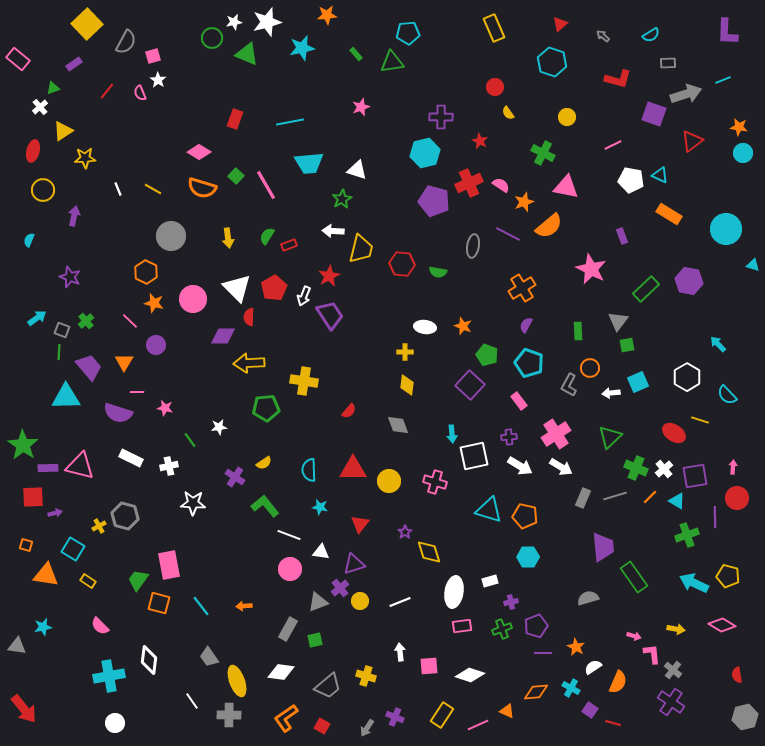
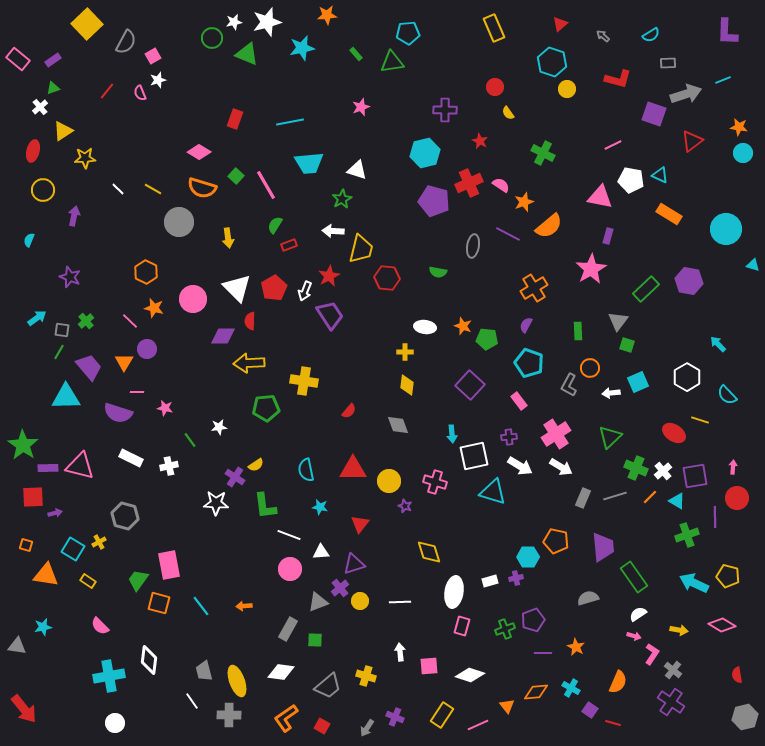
pink square at (153, 56): rotated 14 degrees counterclockwise
purple rectangle at (74, 64): moved 21 px left, 4 px up
white star at (158, 80): rotated 21 degrees clockwise
purple cross at (441, 117): moved 4 px right, 7 px up
yellow circle at (567, 117): moved 28 px up
pink triangle at (566, 187): moved 34 px right, 10 px down
white line at (118, 189): rotated 24 degrees counterclockwise
gray circle at (171, 236): moved 8 px right, 14 px up
green semicircle at (267, 236): moved 8 px right, 11 px up
purple rectangle at (622, 236): moved 14 px left; rotated 35 degrees clockwise
red hexagon at (402, 264): moved 15 px left, 14 px down
pink star at (591, 269): rotated 16 degrees clockwise
orange cross at (522, 288): moved 12 px right
white arrow at (304, 296): moved 1 px right, 5 px up
orange star at (154, 303): moved 5 px down
red semicircle at (249, 317): moved 1 px right, 4 px down
gray square at (62, 330): rotated 14 degrees counterclockwise
purple circle at (156, 345): moved 9 px left, 4 px down
green square at (627, 345): rotated 28 degrees clockwise
green line at (59, 352): rotated 28 degrees clockwise
green pentagon at (487, 355): moved 16 px up; rotated 15 degrees counterclockwise
yellow semicircle at (264, 463): moved 8 px left, 2 px down
white cross at (664, 469): moved 1 px left, 2 px down
cyan semicircle at (309, 470): moved 3 px left; rotated 10 degrees counterclockwise
white star at (193, 503): moved 23 px right
green L-shape at (265, 506): rotated 148 degrees counterclockwise
cyan triangle at (489, 510): moved 4 px right, 18 px up
orange pentagon at (525, 516): moved 31 px right, 25 px down
yellow cross at (99, 526): moved 16 px down
purple star at (405, 532): moved 26 px up; rotated 16 degrees counterclockwise
white triangle at (321, 552): rotated 12 degrees counterclockwise
white line at (400, 602): rotated 20 degrees clockwise
purple cross at (511, 602): moved 5 px right, 24 px up
pink rectangle at (462, 626): rotated 66 degrees counterclockwise
purple pentagon at (536, 626): moved 3 px left, 6 px up
green cross at (502, 629): moved 3 px right
yellow arrow at (676, 629): moved 3 px right, 1 px down
green square at (315, 640): rotated 14 degrees clockwise
pink L-shape at (652, 654): rotated 40 degrees clockwise
gray trapezoid at (209, 657): moved 5 px left, 14 px down; rotated 20 degrees clockwise
white semicircle at (593, 667): moved 45 px right, 53 px up
orange triangle at (507, 711): moved 5 px up; rotated 28 degrees clockwise
